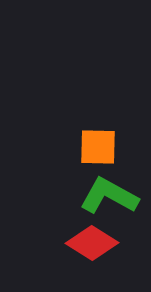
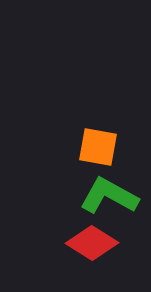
orange square: rotated 9 degrees clockwise
